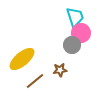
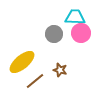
cyan trapezoid: rotated 70 degrees counterclockwise
gray circle: moved 18 px left, 11 px up
yellow ellipse: moved 3 px down
brown star: rotated 24 degrees clockwise
